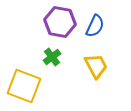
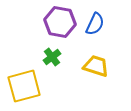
blue semicircle: moved 2 px up
yellow trapezoid: rotated 44 degrees counterclockwise
yellow square: rotated 36 degrees counterclockwise
